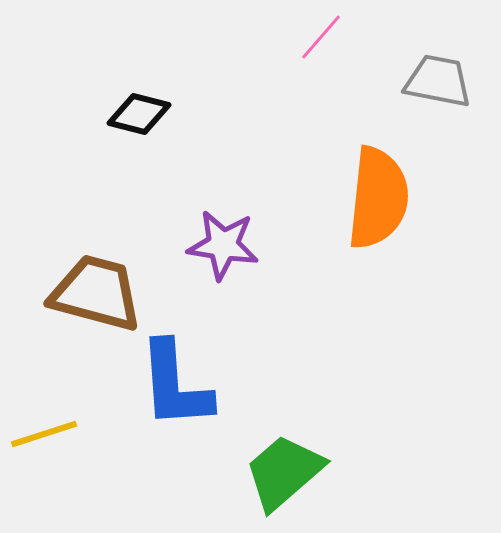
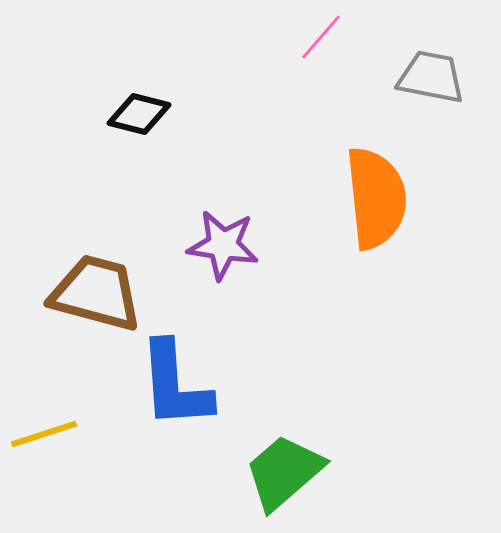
gray trapezoid: moved 7 px left, 4 px up
orange semicircle: moved 2 px left; rotated 12 degrees counterclockwise
